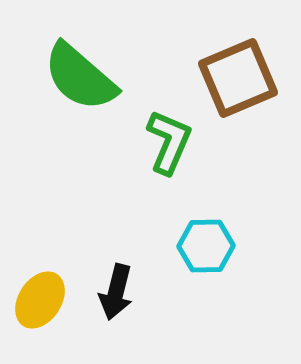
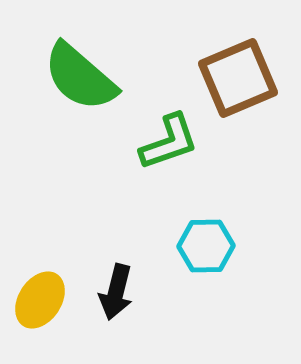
green L-shape: rotated 48 degrees clockwise
